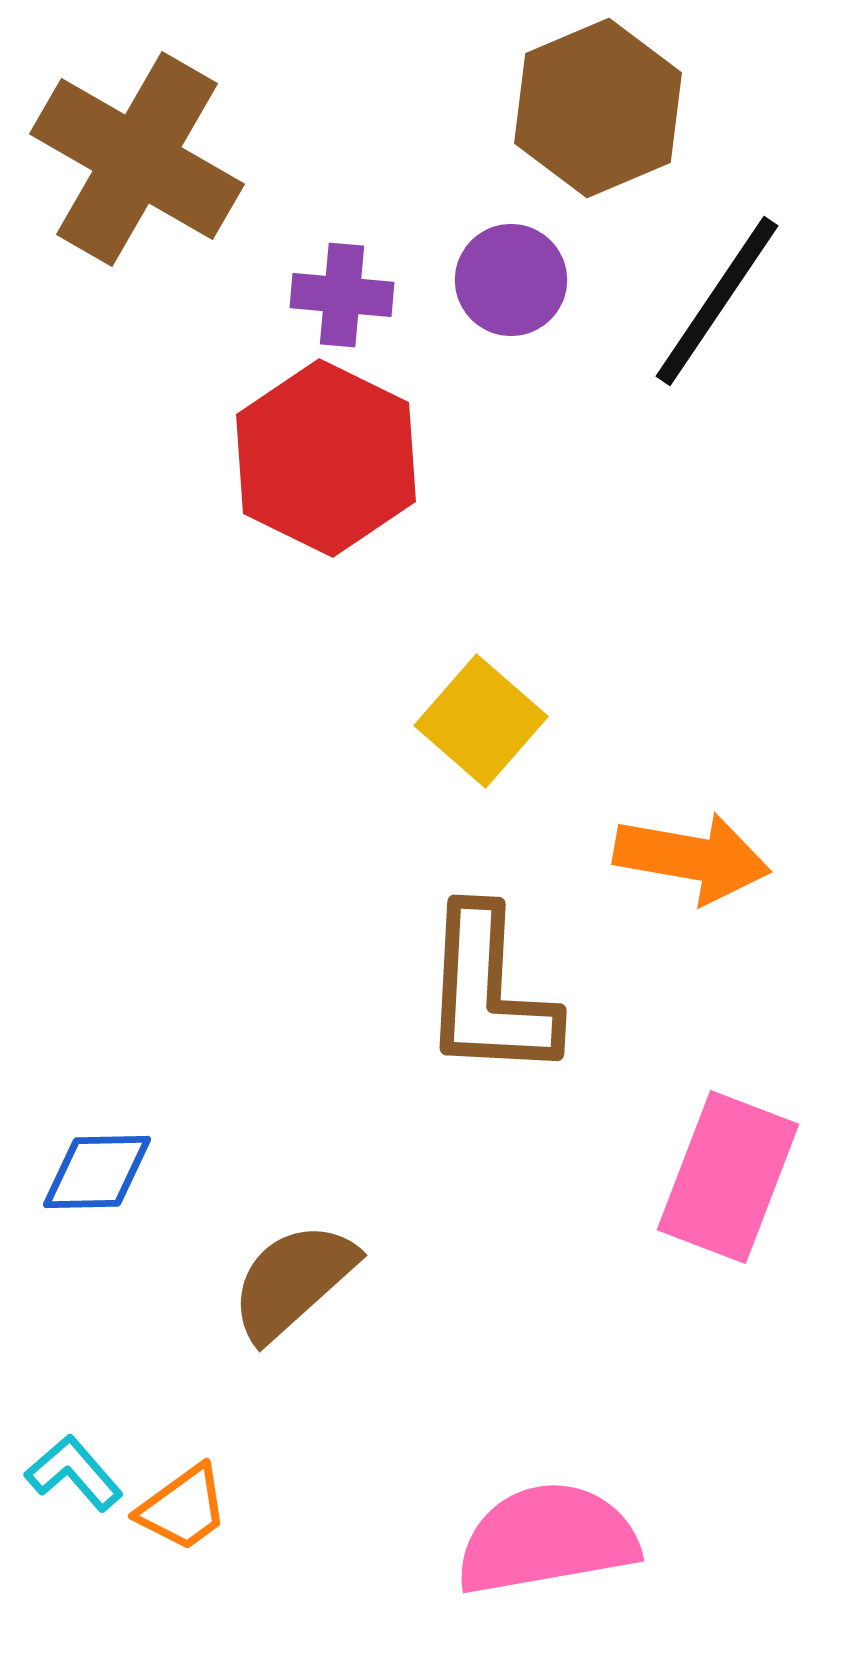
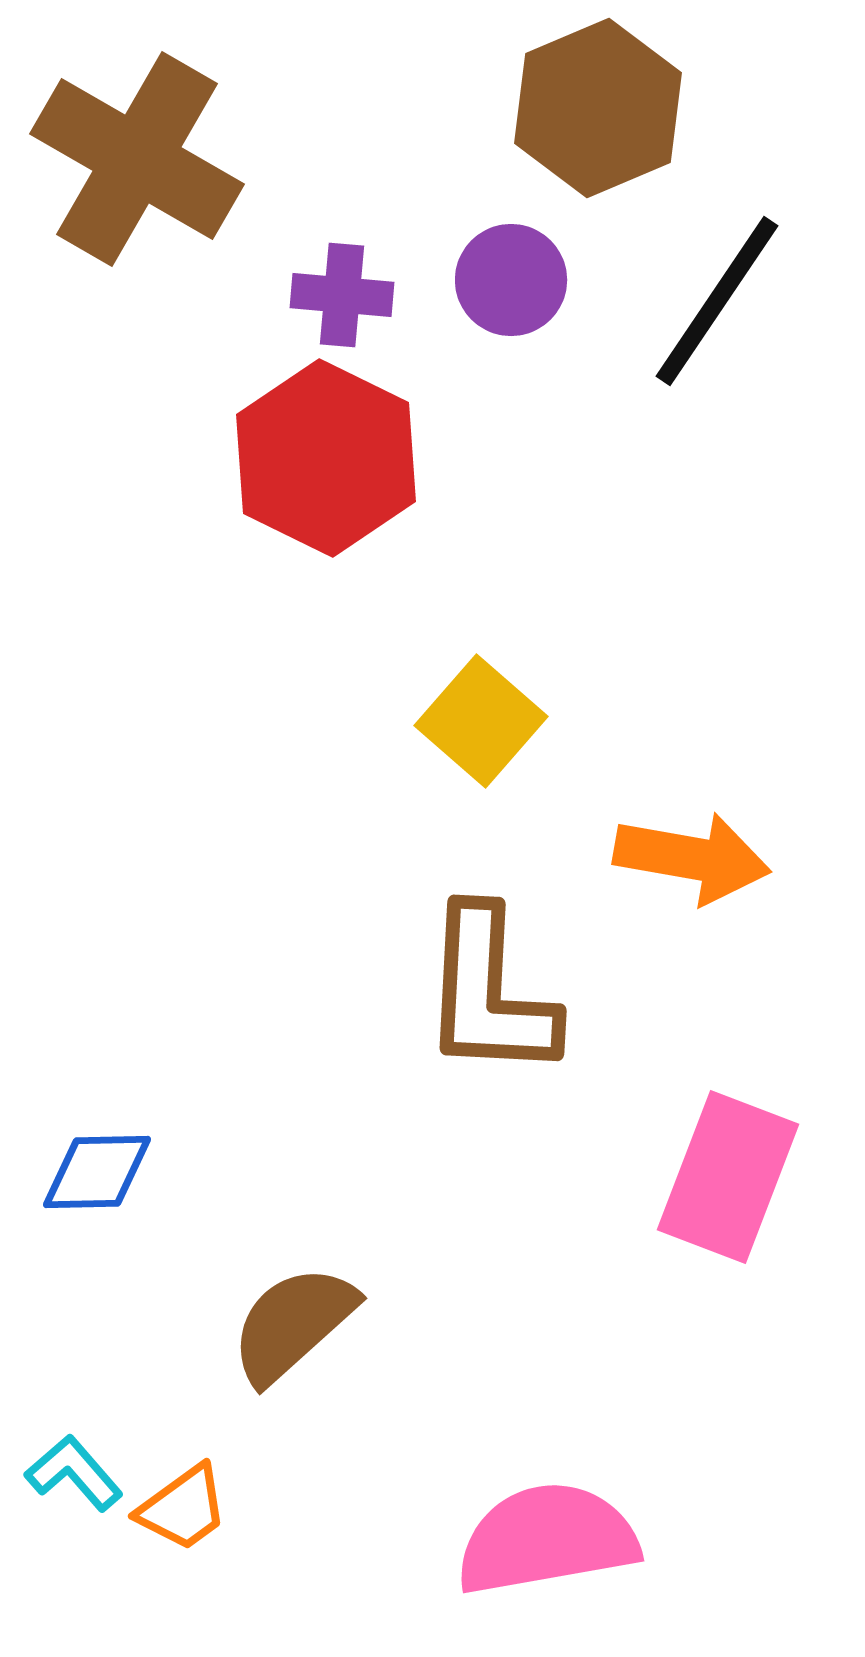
brown semicircle: moved 43 px down
